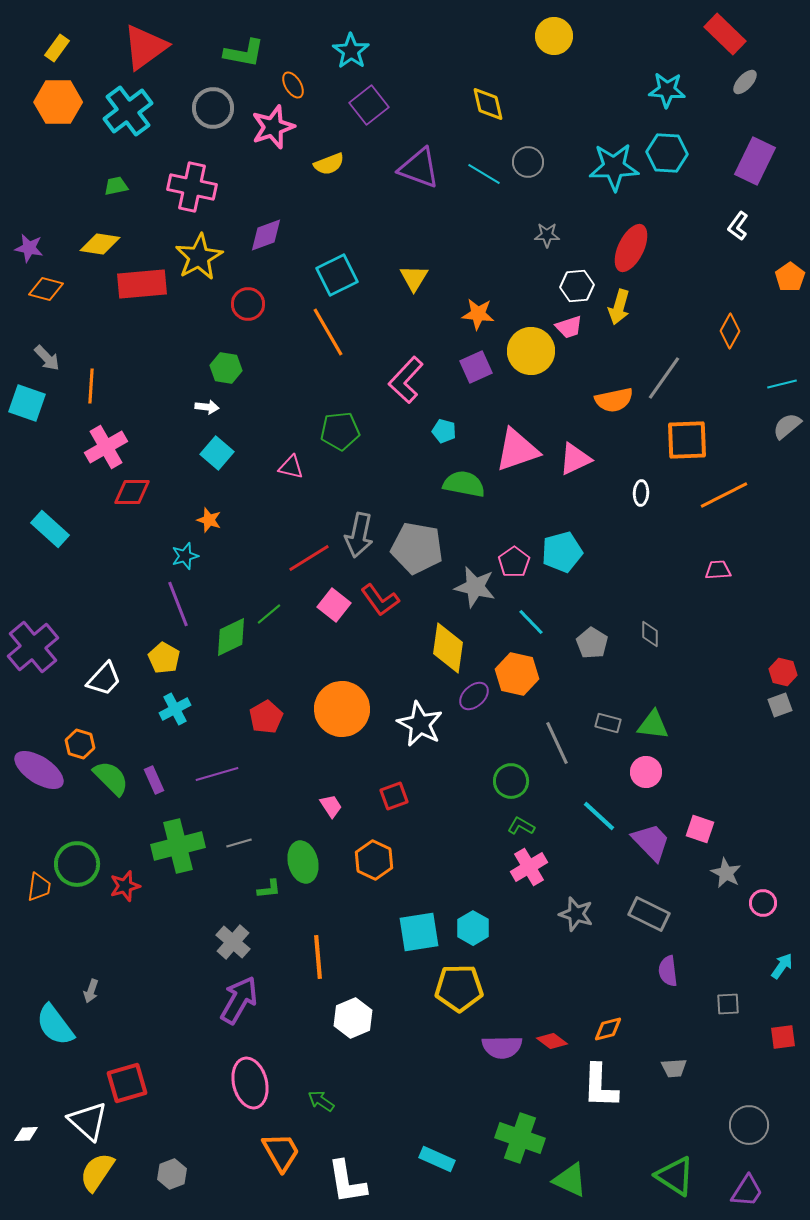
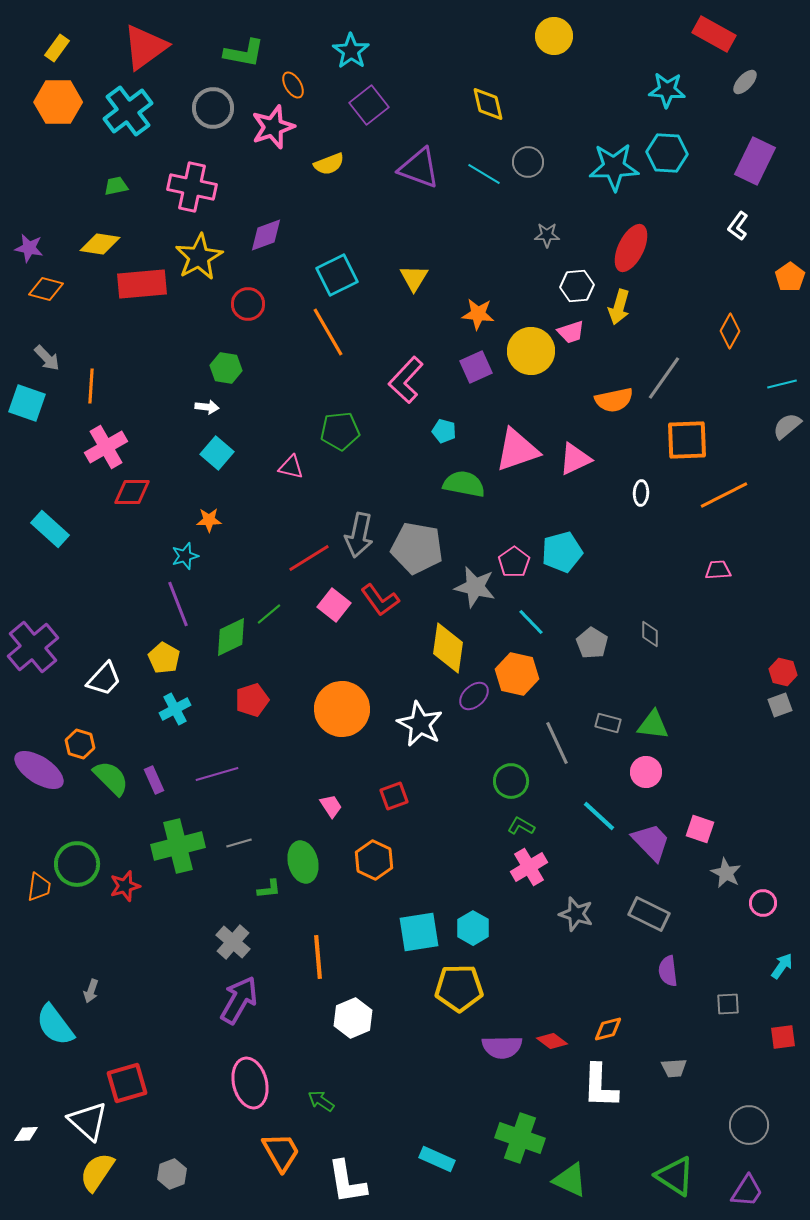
red rectangle at (725, 34): moved 11 px left; rotated 15 degrees counterclockwise
pink trapezoid at (569, 327): moved 2 px right, 5 px down
orange star at (209, 520): rotated 20 degrees counterclockwise
red pentagon at (266, 717): moved 14 px left, 17 px up; rotated 12 degrees clockwise
